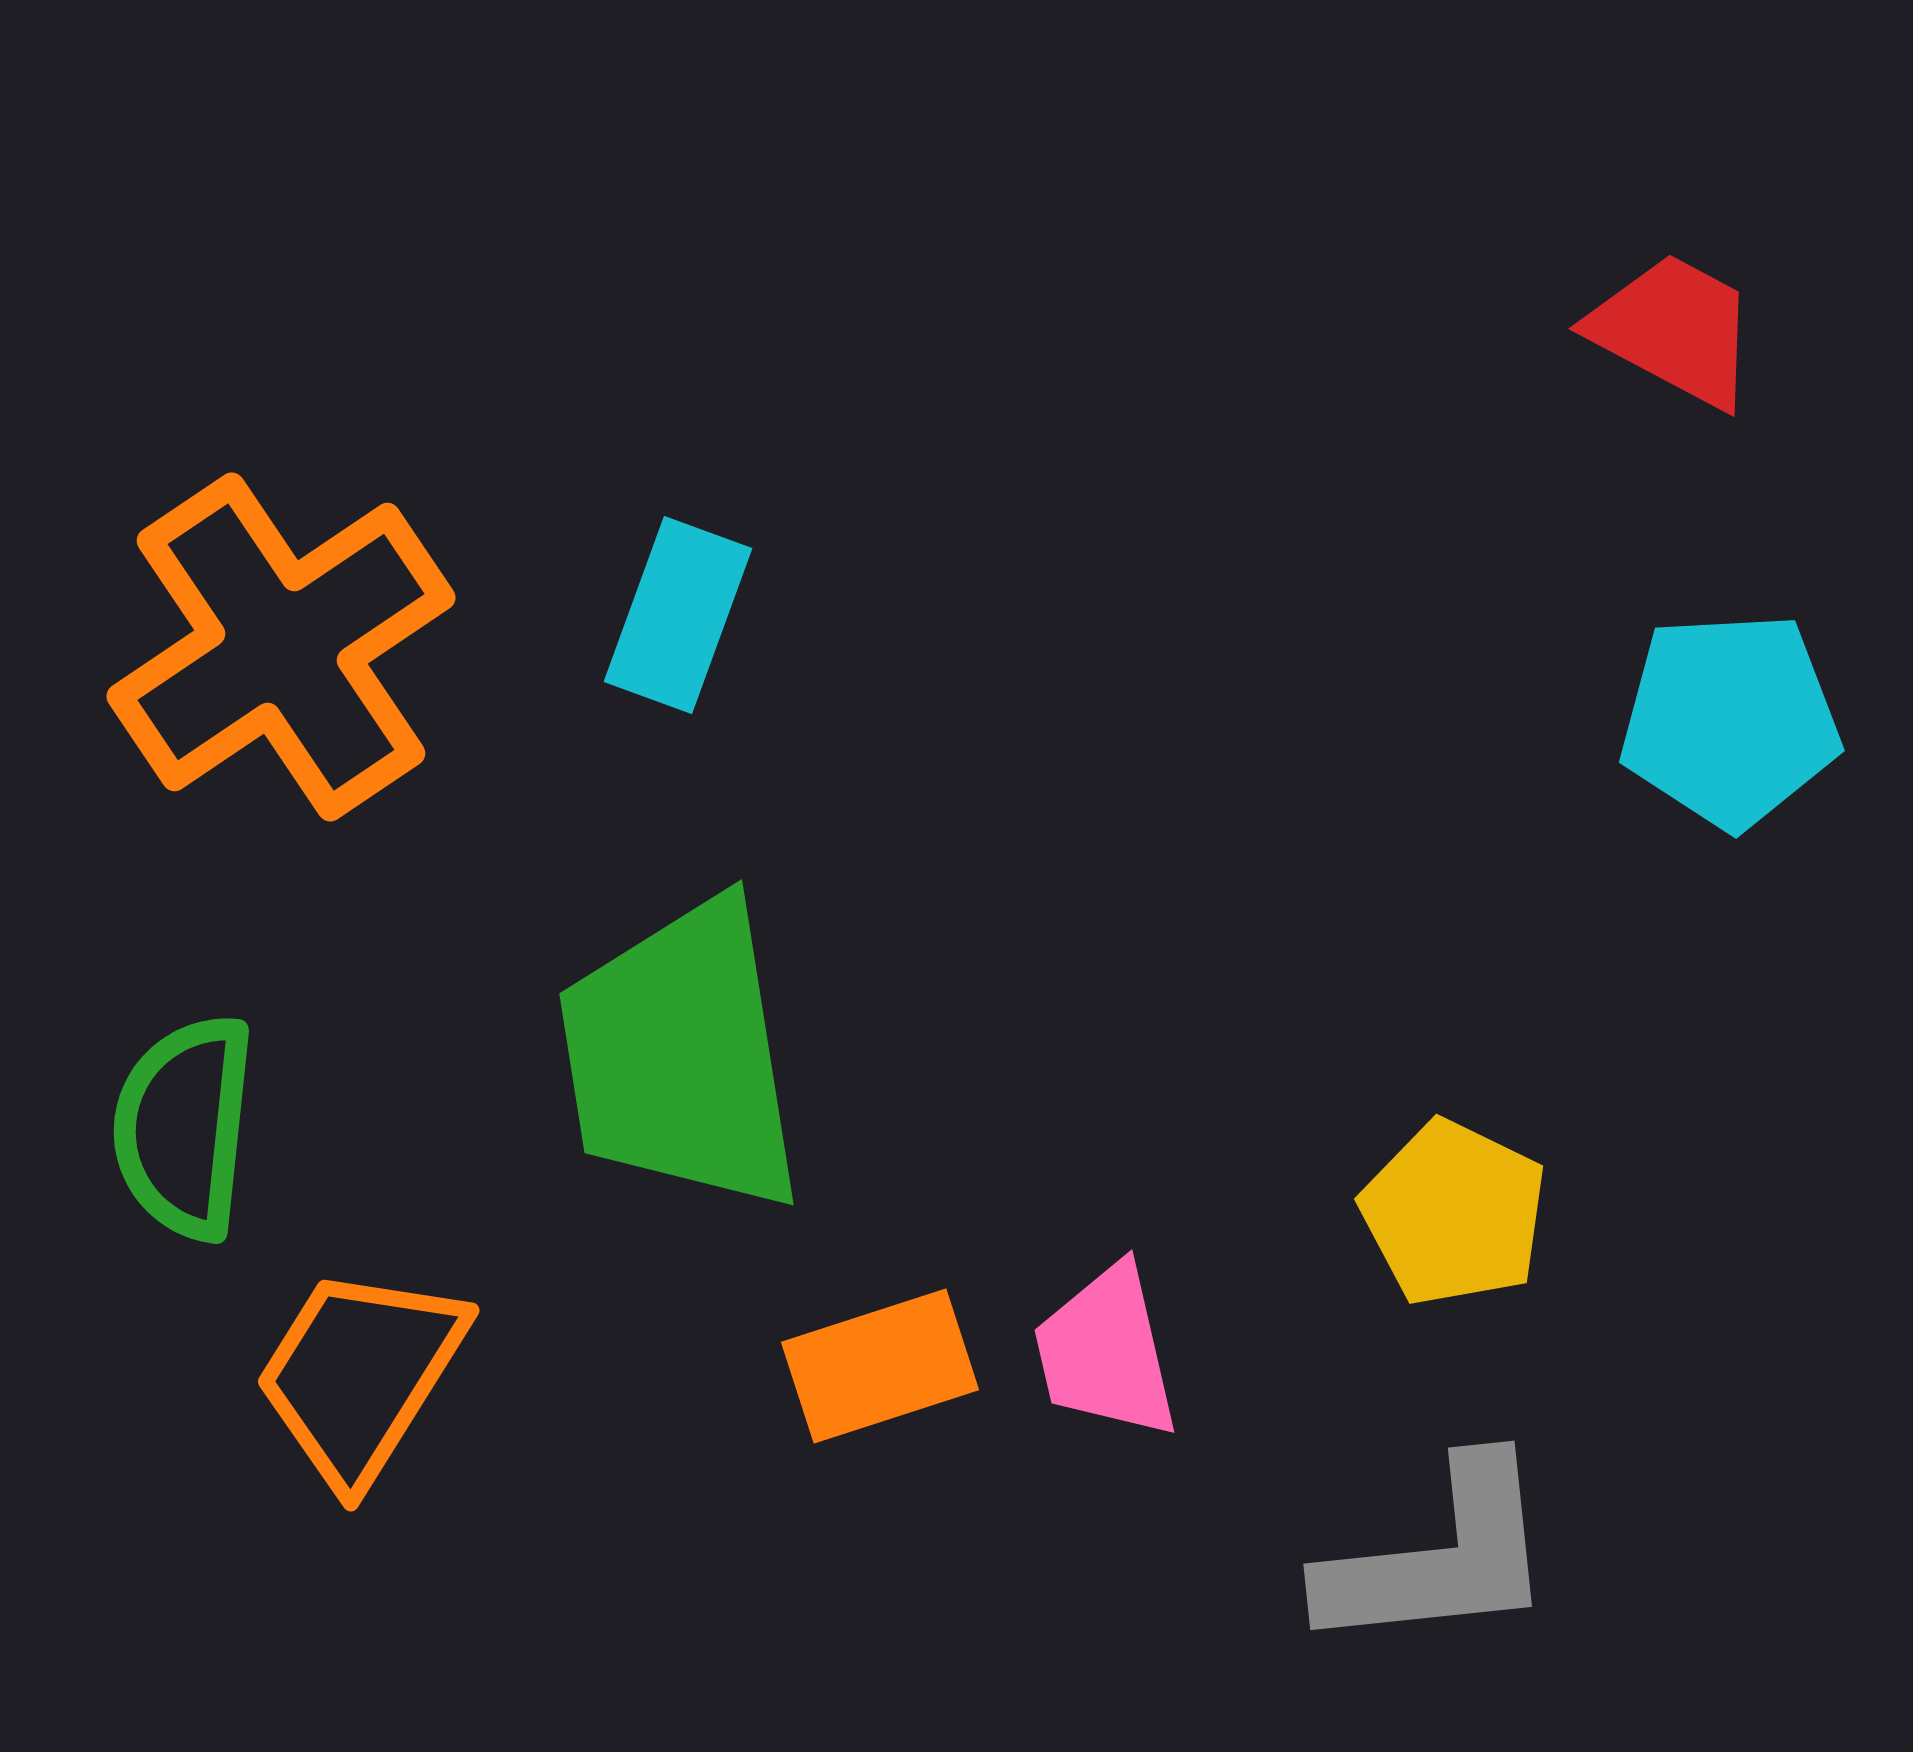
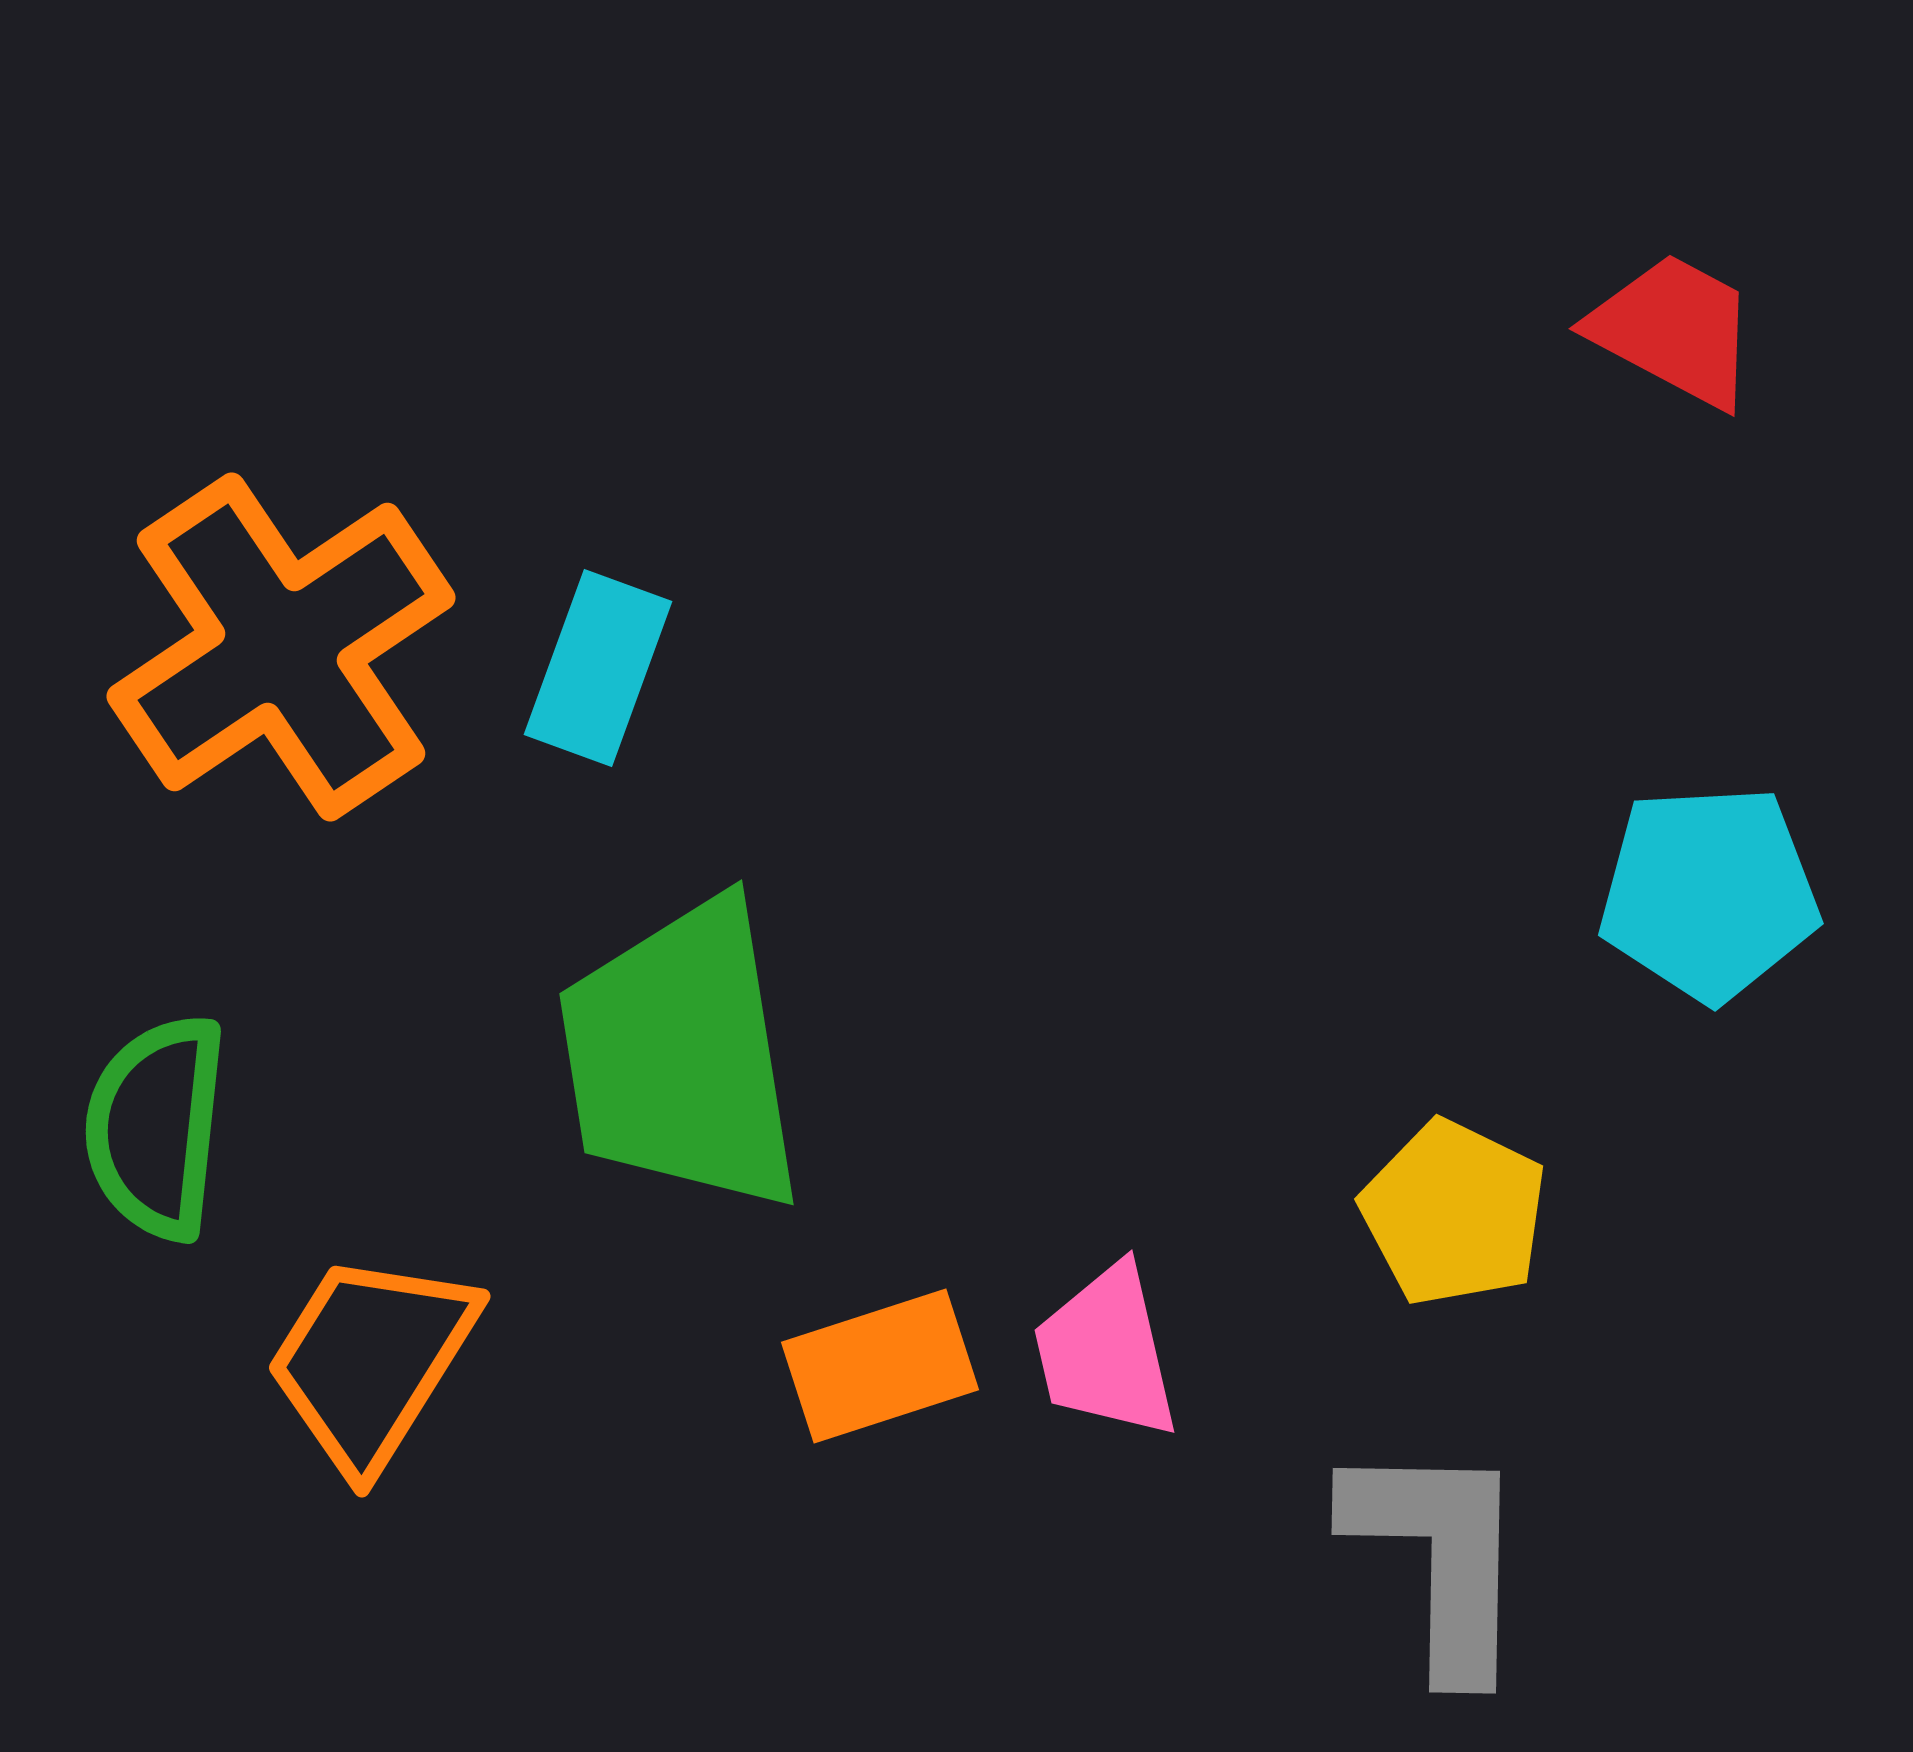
cyan rectangle: moved 80 px left, 53 px down
cyan pentagon: moved 21 px left, 173 px down
green semicircle: moved 28 px left
orange trapezoid: moved 11 px right, 14 px up
gray L-shape: rotated 83 degrees counterclockwise
